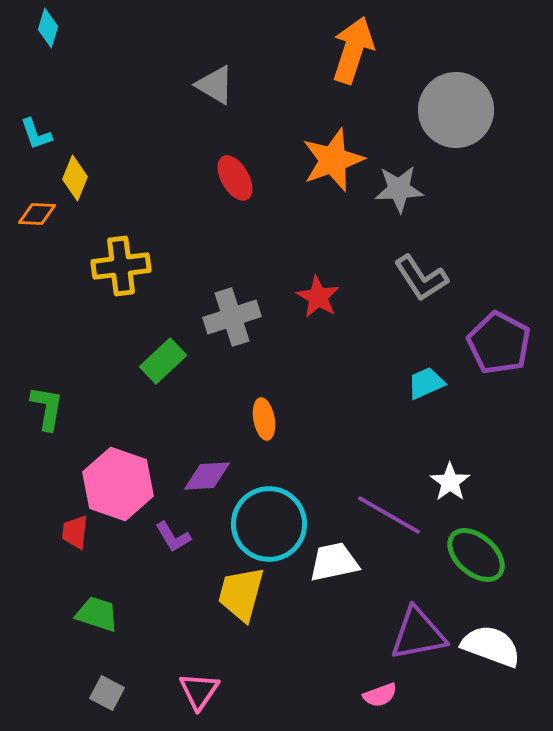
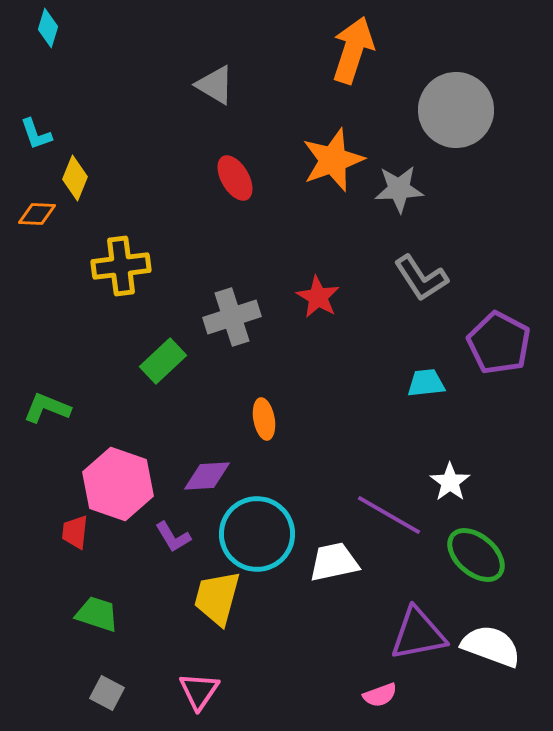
cyan trapezoid: rotated 18 degrees clockwise
green L-shape: rotated 78 degrees counterclockwise
cyan circle: moved 12 px left, 10 px down
yellow trapezoid: moved 24 px left, 4 px down
